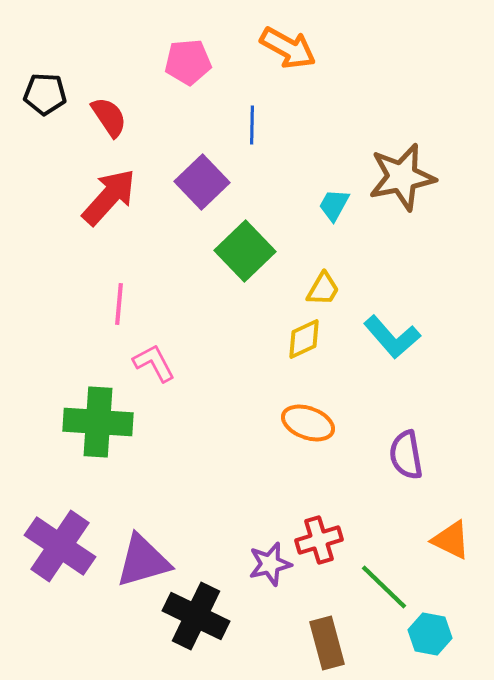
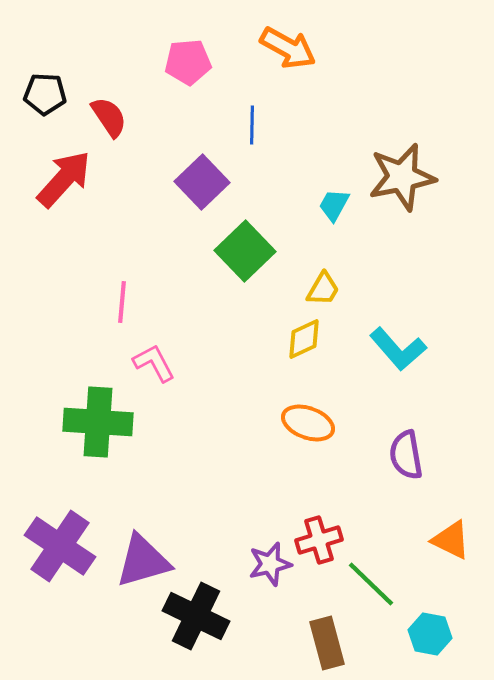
red arrow: moved 45 px left, 18 px up
pink line: moved 3 px right, 2 px up
cyan L-shape: moved 6 px right, 12 px down
green line: moved 13 px left, 3 px up
